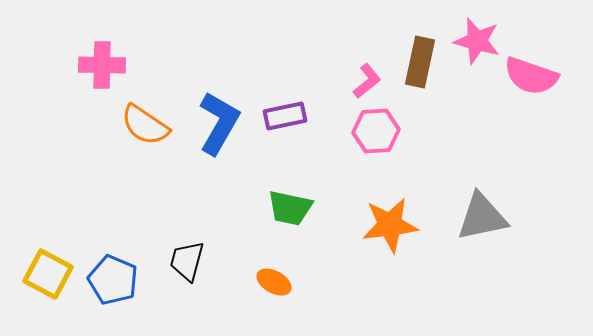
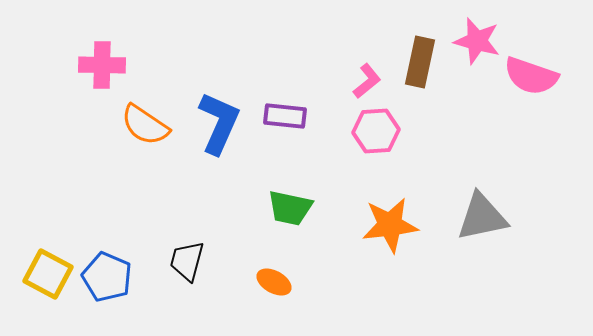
purple rectangle: rotated 18 degrees clockwise
blue L-shape: rotated 6 degrees counterclockwise
blue pentagon: moved 6 px left, 3 px up
